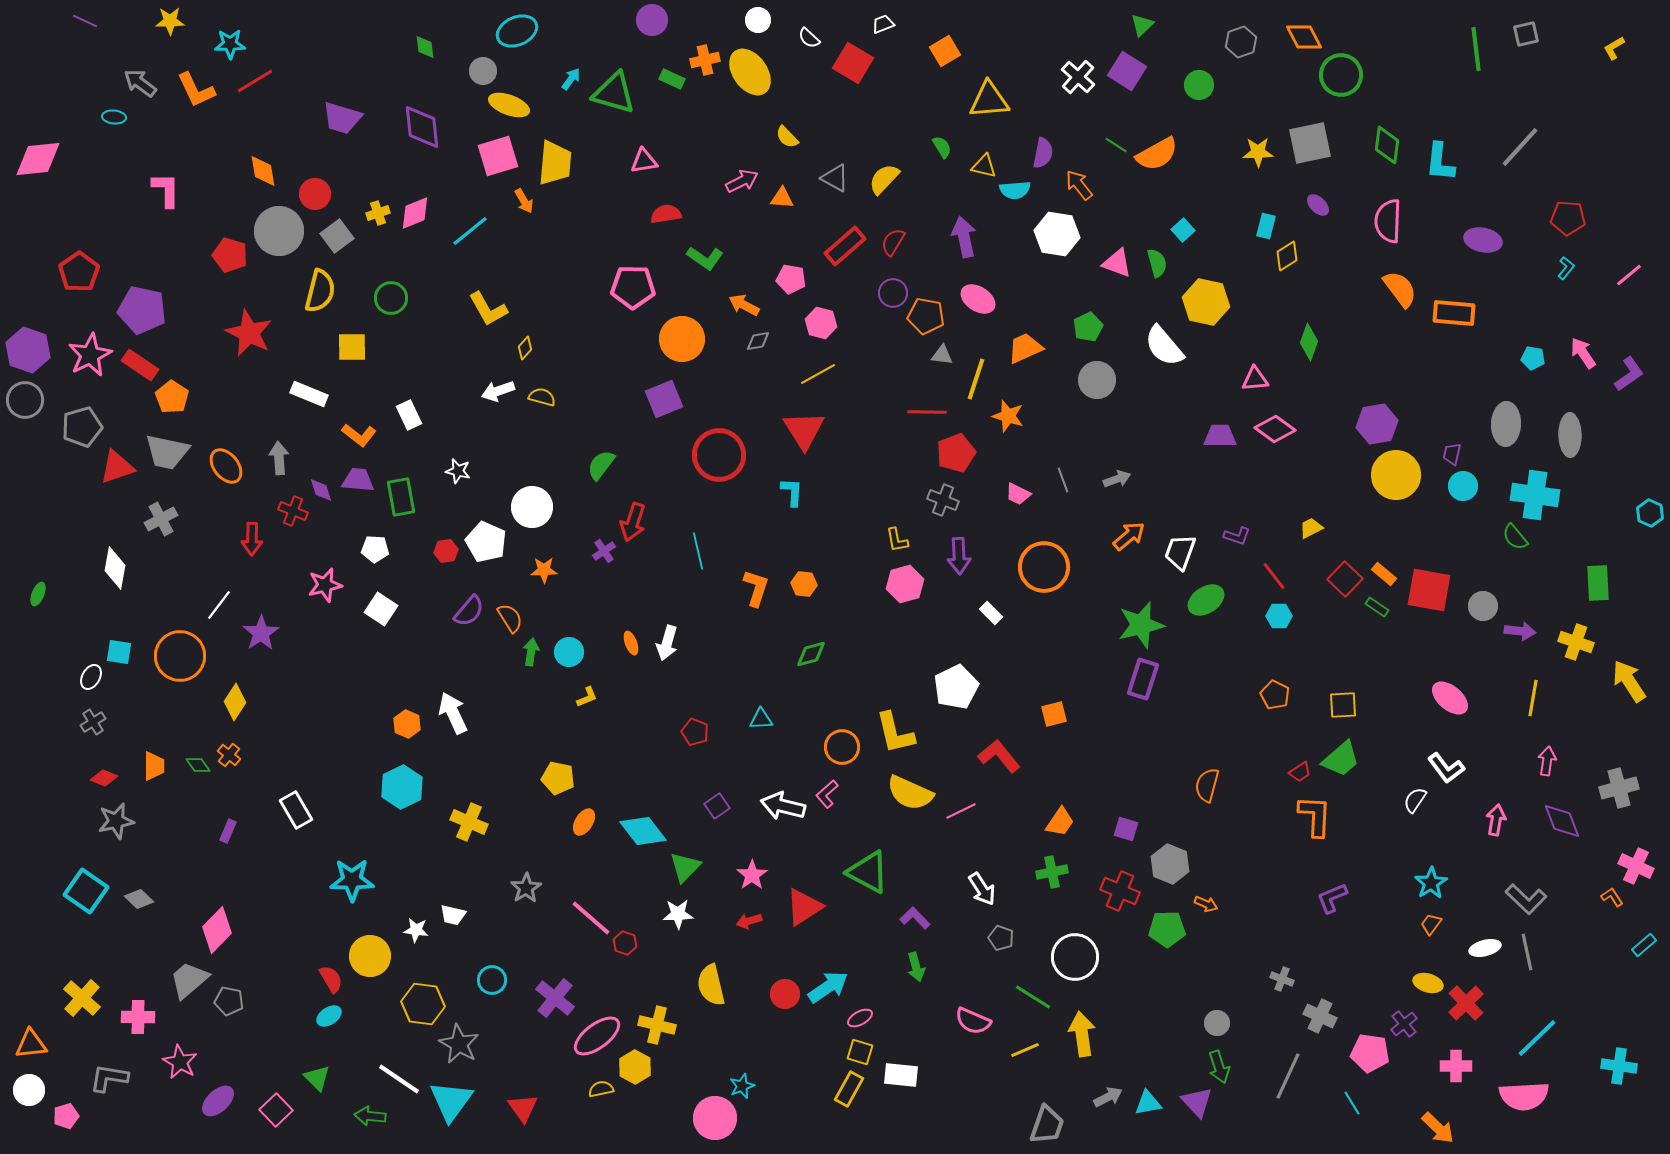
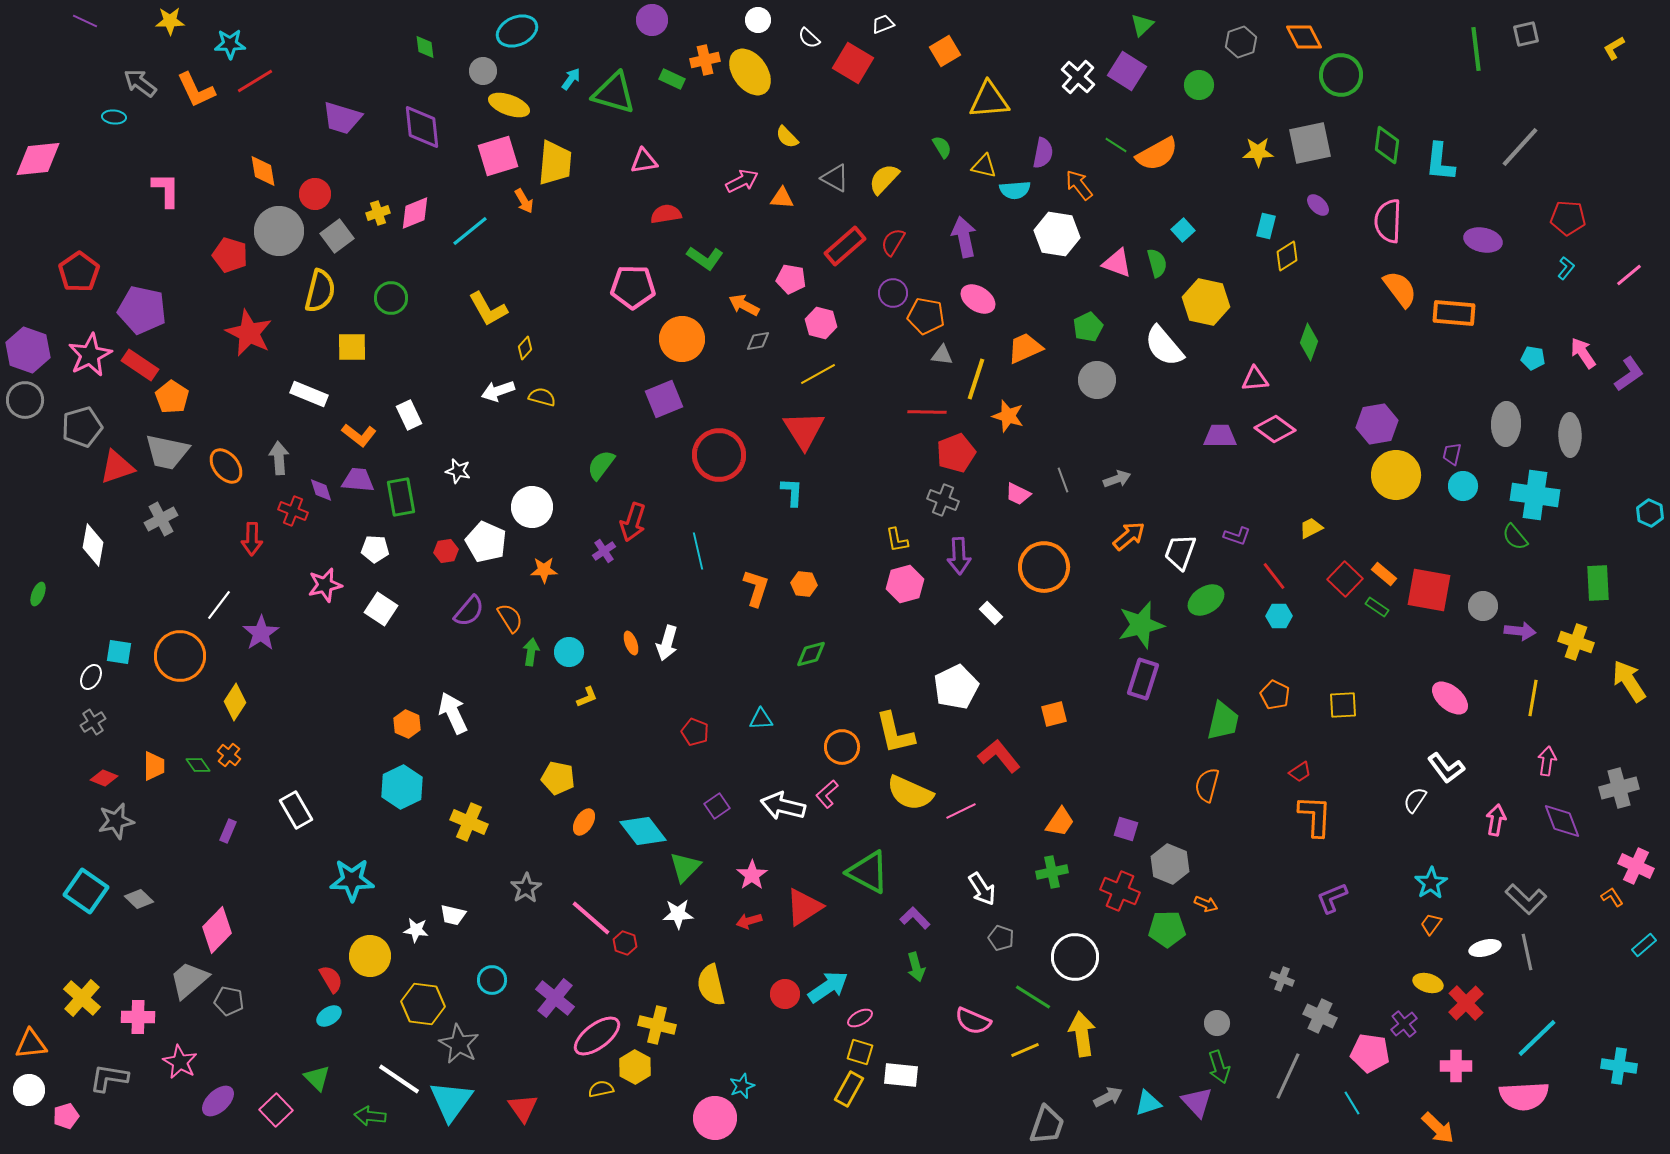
white diamond at (115, 568): moved 22 px left, 23 px up
green trapezoid at (1341, 759): moved 118 px left, 38 px up; rotated 36 degrees counterclockwise
cyan triangle at (1148, 1103): rotated 8 degrees counterclockwise
